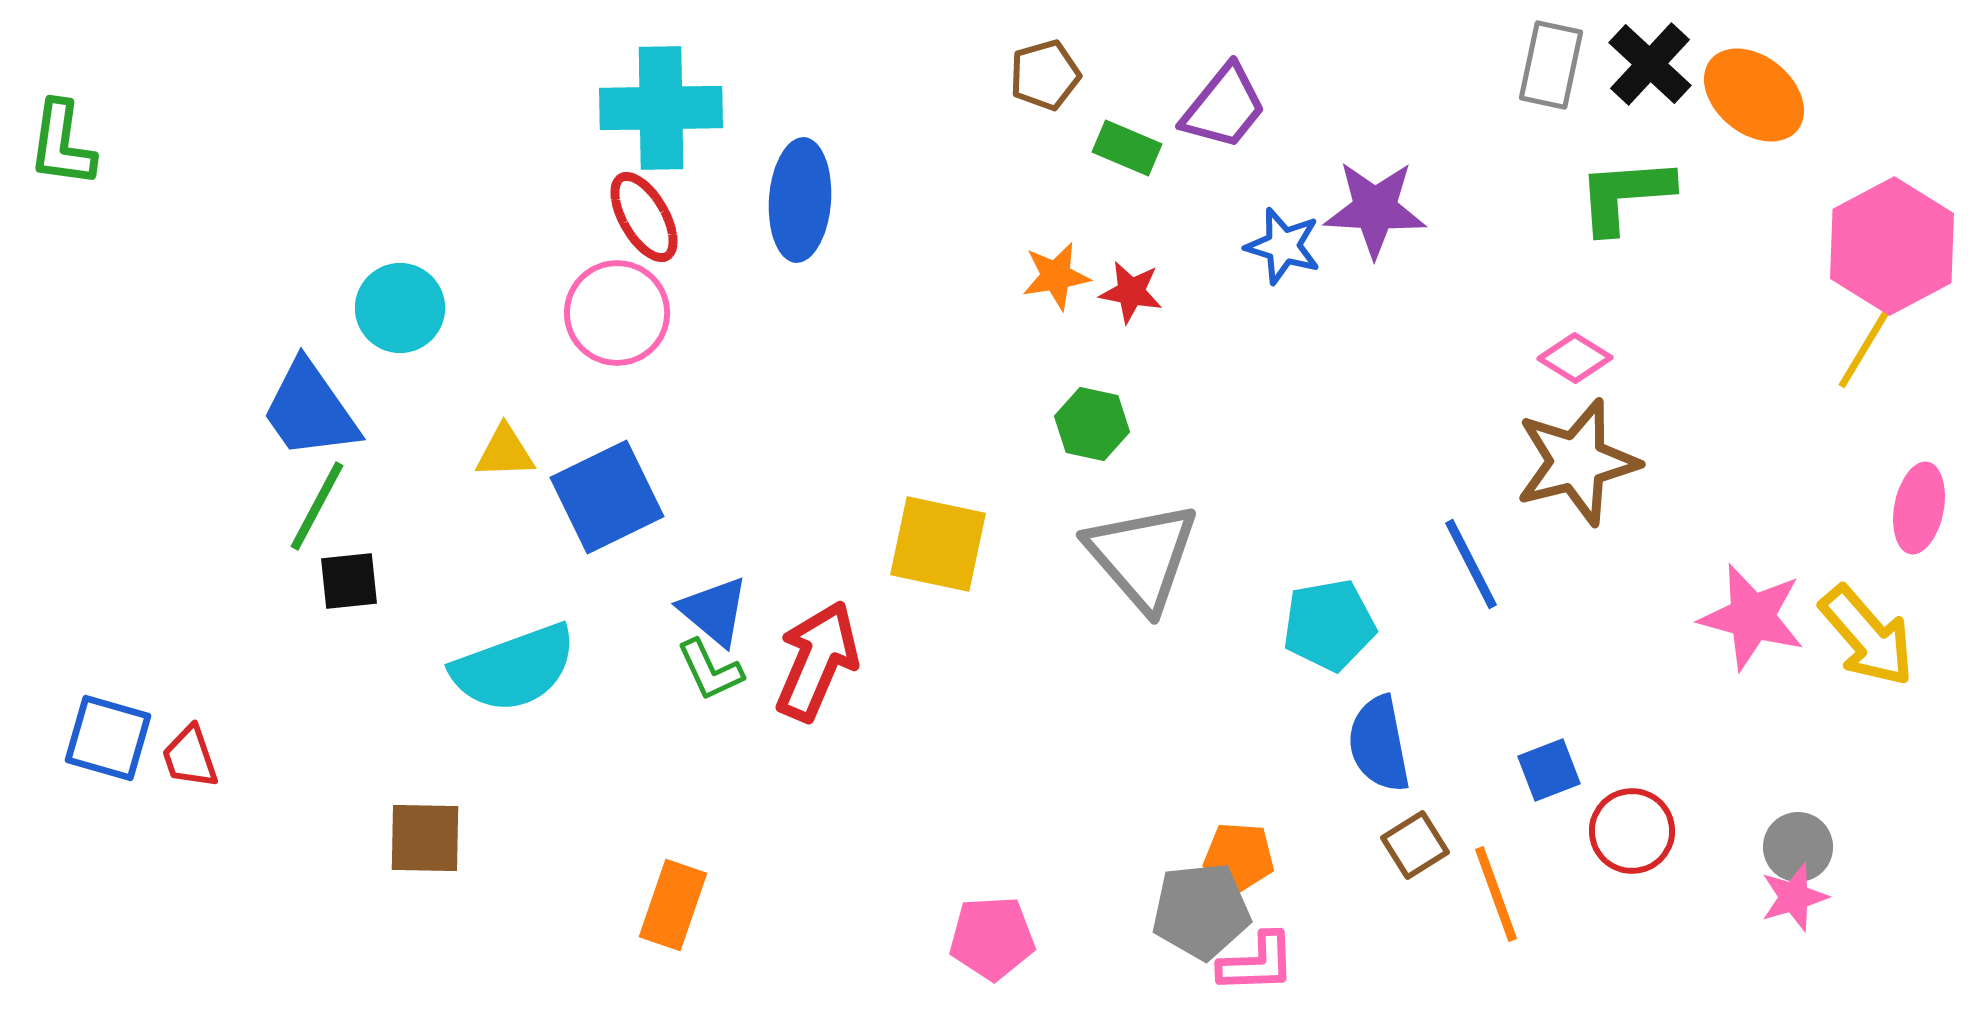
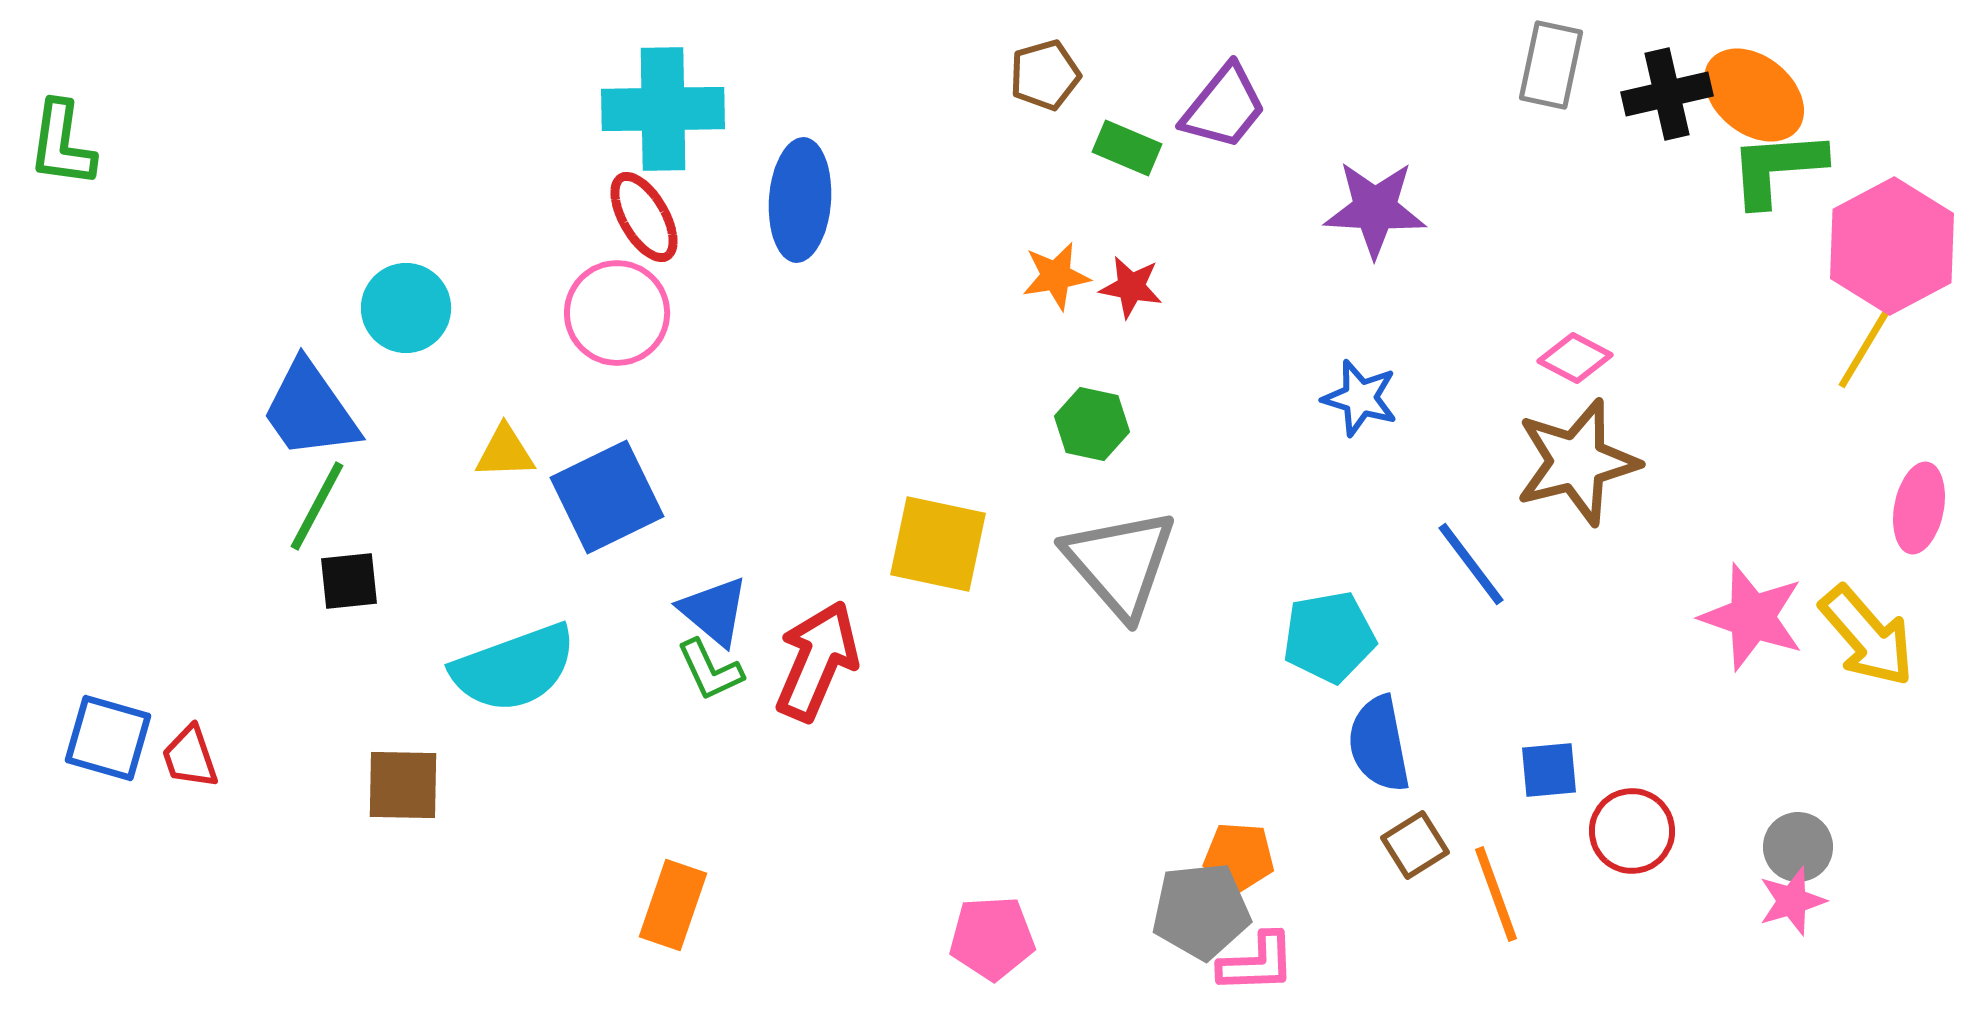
black cross at (1650, 64): moved 17 px right, 30 px down; rotated 34 degrees clockwise
cyan cross at (661, 108): moved 2 px right, 1 px down
green L-shape at (1625, 195): moved 152 px right, 27 px up
blue star at (1283, 246): moved 77 px right, 152 px down
red star at (1131, 292): moved 5 px up
cyan circle at (400, 308): moved 6 px right
pink diamond at (1575, 358): rotated 4 degrees counterclockwise
gray triangle at (1142, 556): moved 22 px left, 7 px down
blue line at (1471, 564): rotated 10 degrees counterclockwise
pink star at (1752, 617): rotated 4 degrees clockwise
cyan pentagon at (1329, 625): moved 12 px down
blue square at (1549, 770): rotated 16 degrees clockwise
brown square at (425, 838): moved 22 px left, 53 px up
pink star at (1794, 897): moved 2 px left, 4 px down
